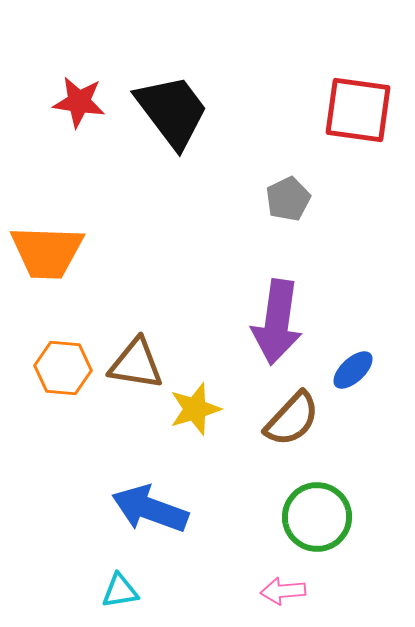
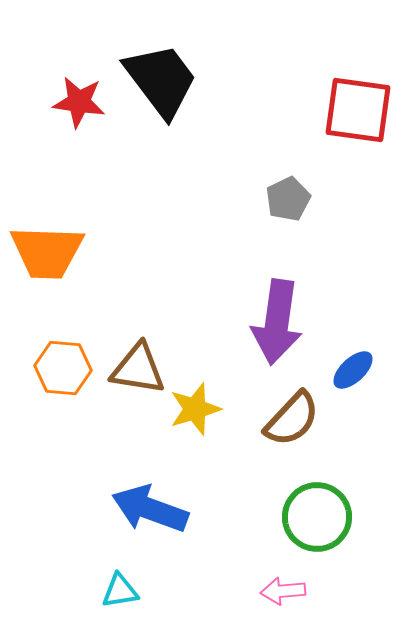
black trapezoid: moved 11 px left, 31 px up
brown triangle: moved 2 px right, 5 px down
